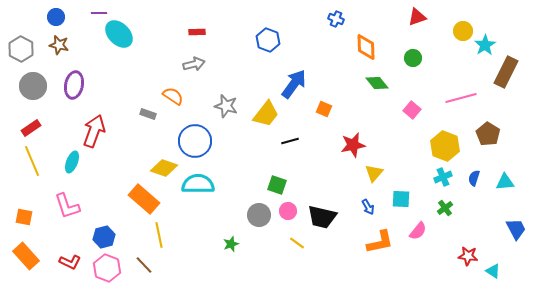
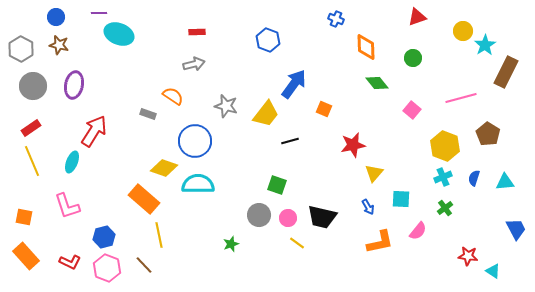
cyan ellipse at (119, 34): rotated 24 degrees counterclockwise
red arrow at (94, 131): rotated 12 degrees clockwise
pink circle at (288, 211): moved 7 px down
